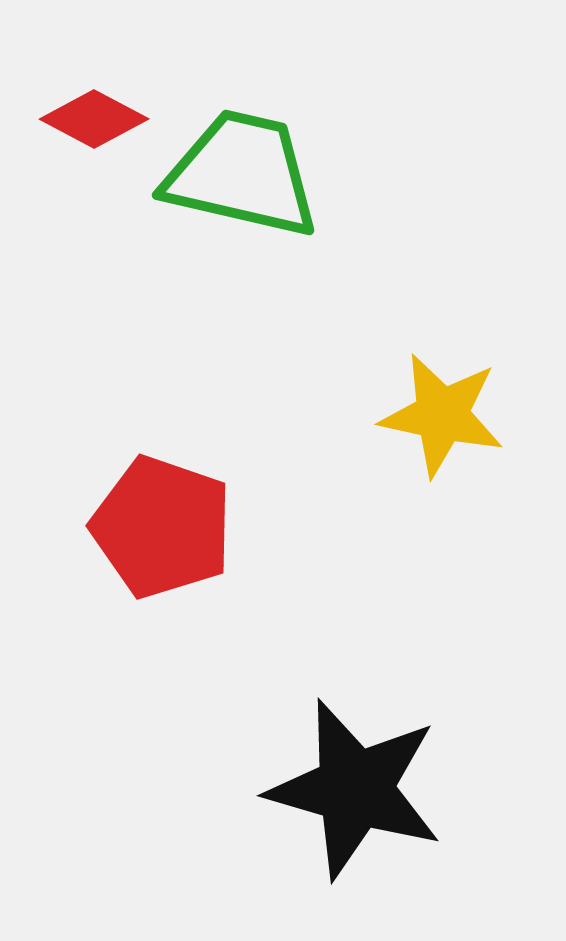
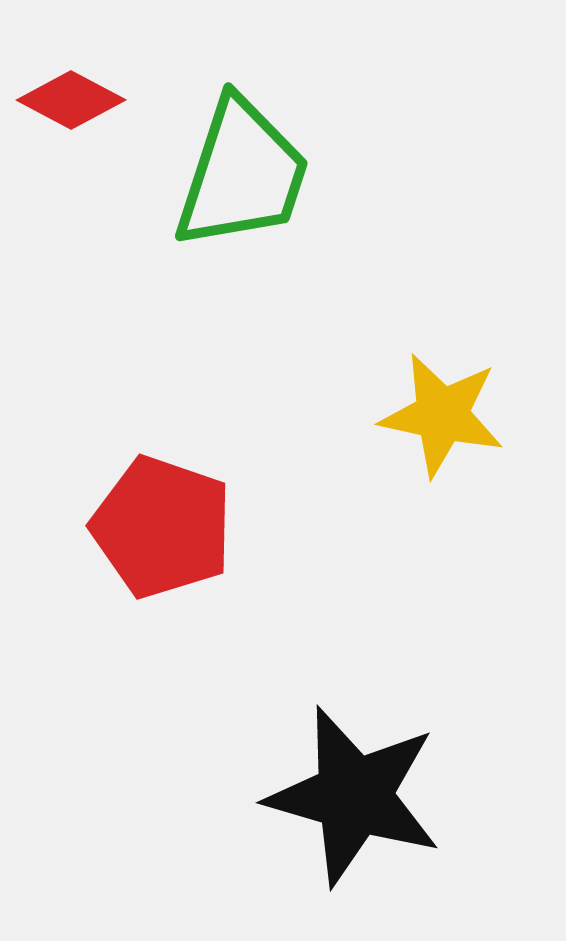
red diamond: moved 23 px left, 19 px up
green trapezoid: rotated 95 degrees clockwise
black star: moved 1 px left, 7 px down
